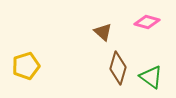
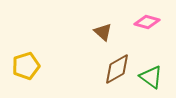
brown diamond: moved 1 px left, 1 px down; rotated 44 degrees clockwise
